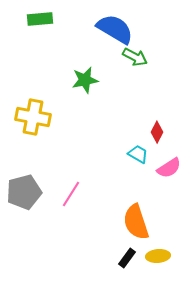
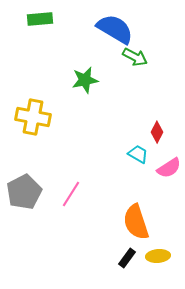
gray pentagon: rotated 12 degrees counterclockwise
